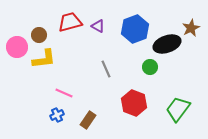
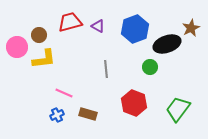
gray line: rotated 18 degrees clockwise
brown rectangle: moved 6 px up; rotated 72 degrees clockwise
